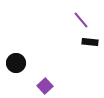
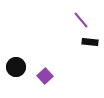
black circle: moved 4 px down
purple square: moved 10 px up
